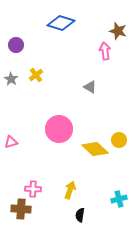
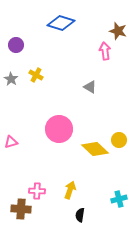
yellow cross: rotated 24 degrees counterclockwise
pink cross: moved 4 px right, 2 px down
